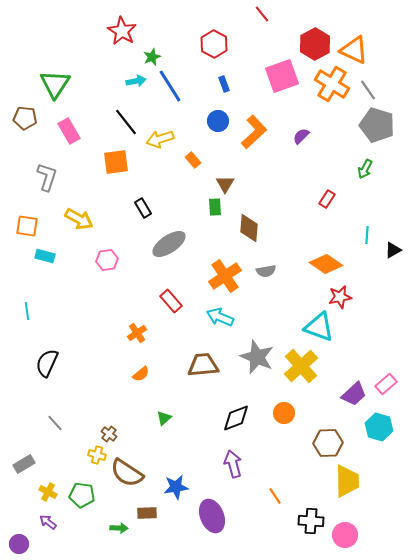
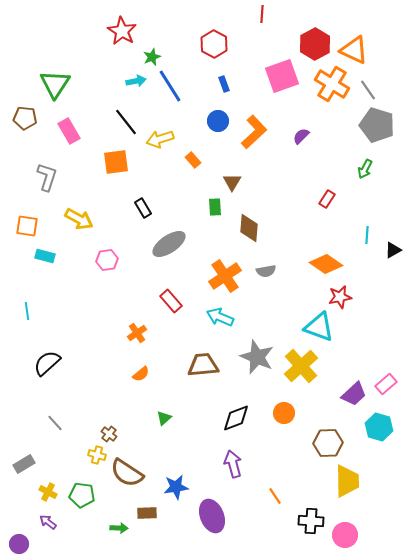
red line at (262, 14): rotated 42 degrees clockwise
brown triangle at (225, 184): moved 7 px right, 2 px up
black semicircle at (47, 363): rotated 24 degrees clockwise
